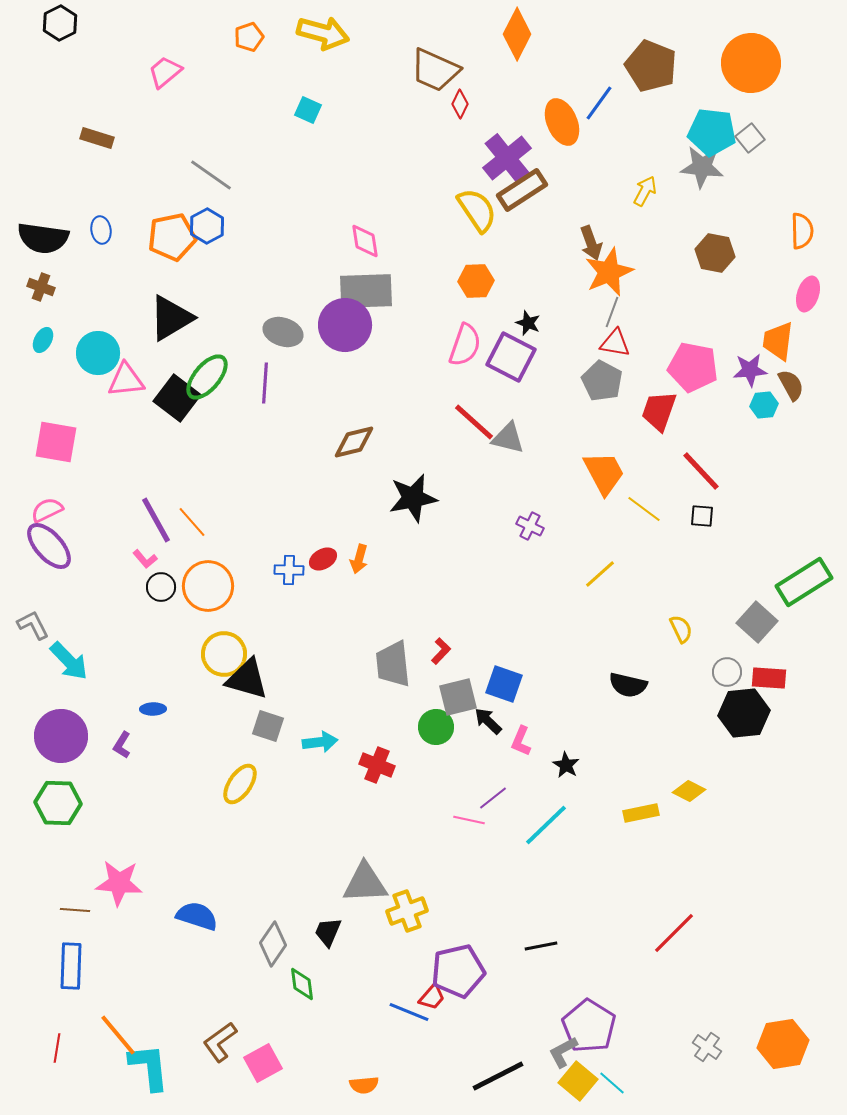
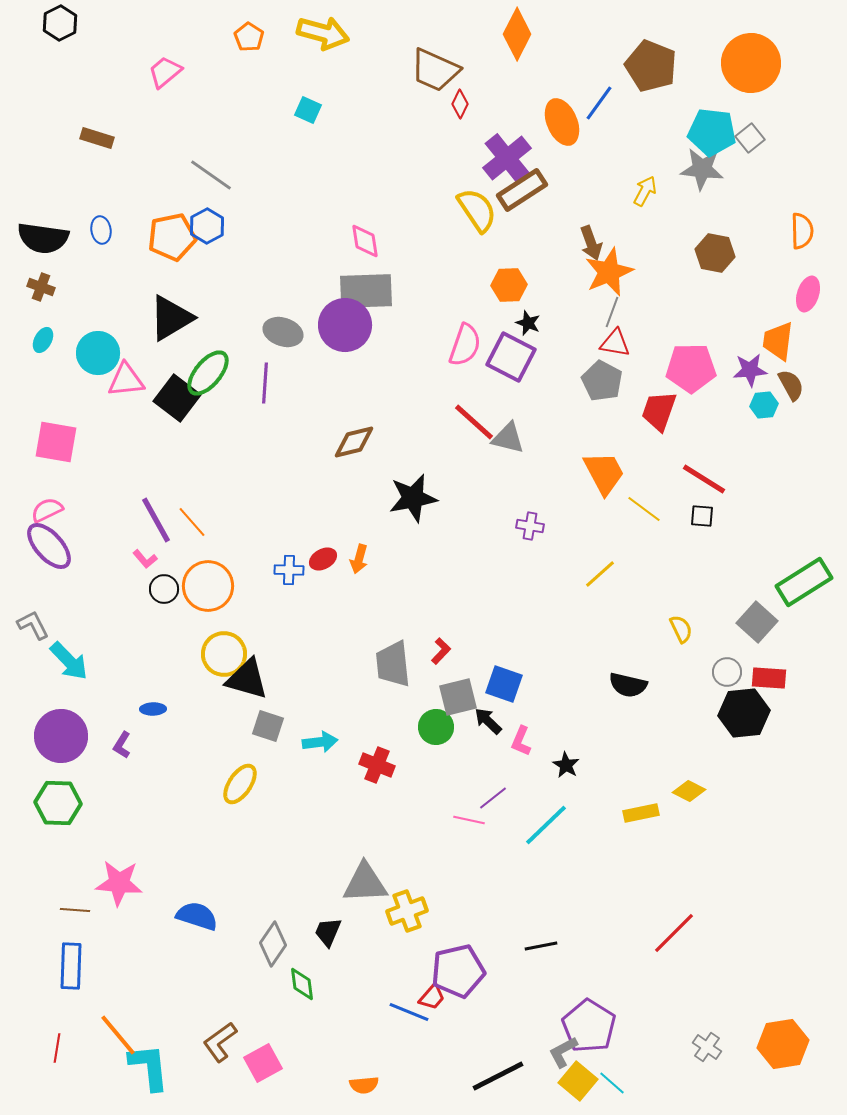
orange pentagon at (249, 37): rotated 20 degrees counterclockwise
gray star at (702, 167): moved 2 px down
orange hexagon at (476, 281): moved 33 px right, 4 px down
pink pentagon at (693, 367): moved 2 px left, 1 px down; rotated 12 degrees counterclockwise
green ellipse at (207, 377): moved 1 px right, 4 px up
red line at (701, 471): moved 3 px right, 8 px down; rotated 15 degrees counterclockwise
purple cross at (530, 526): rotated 16 degrees counterclockwise
black circle at (161, 587): moved 3 px right, 2 px down
